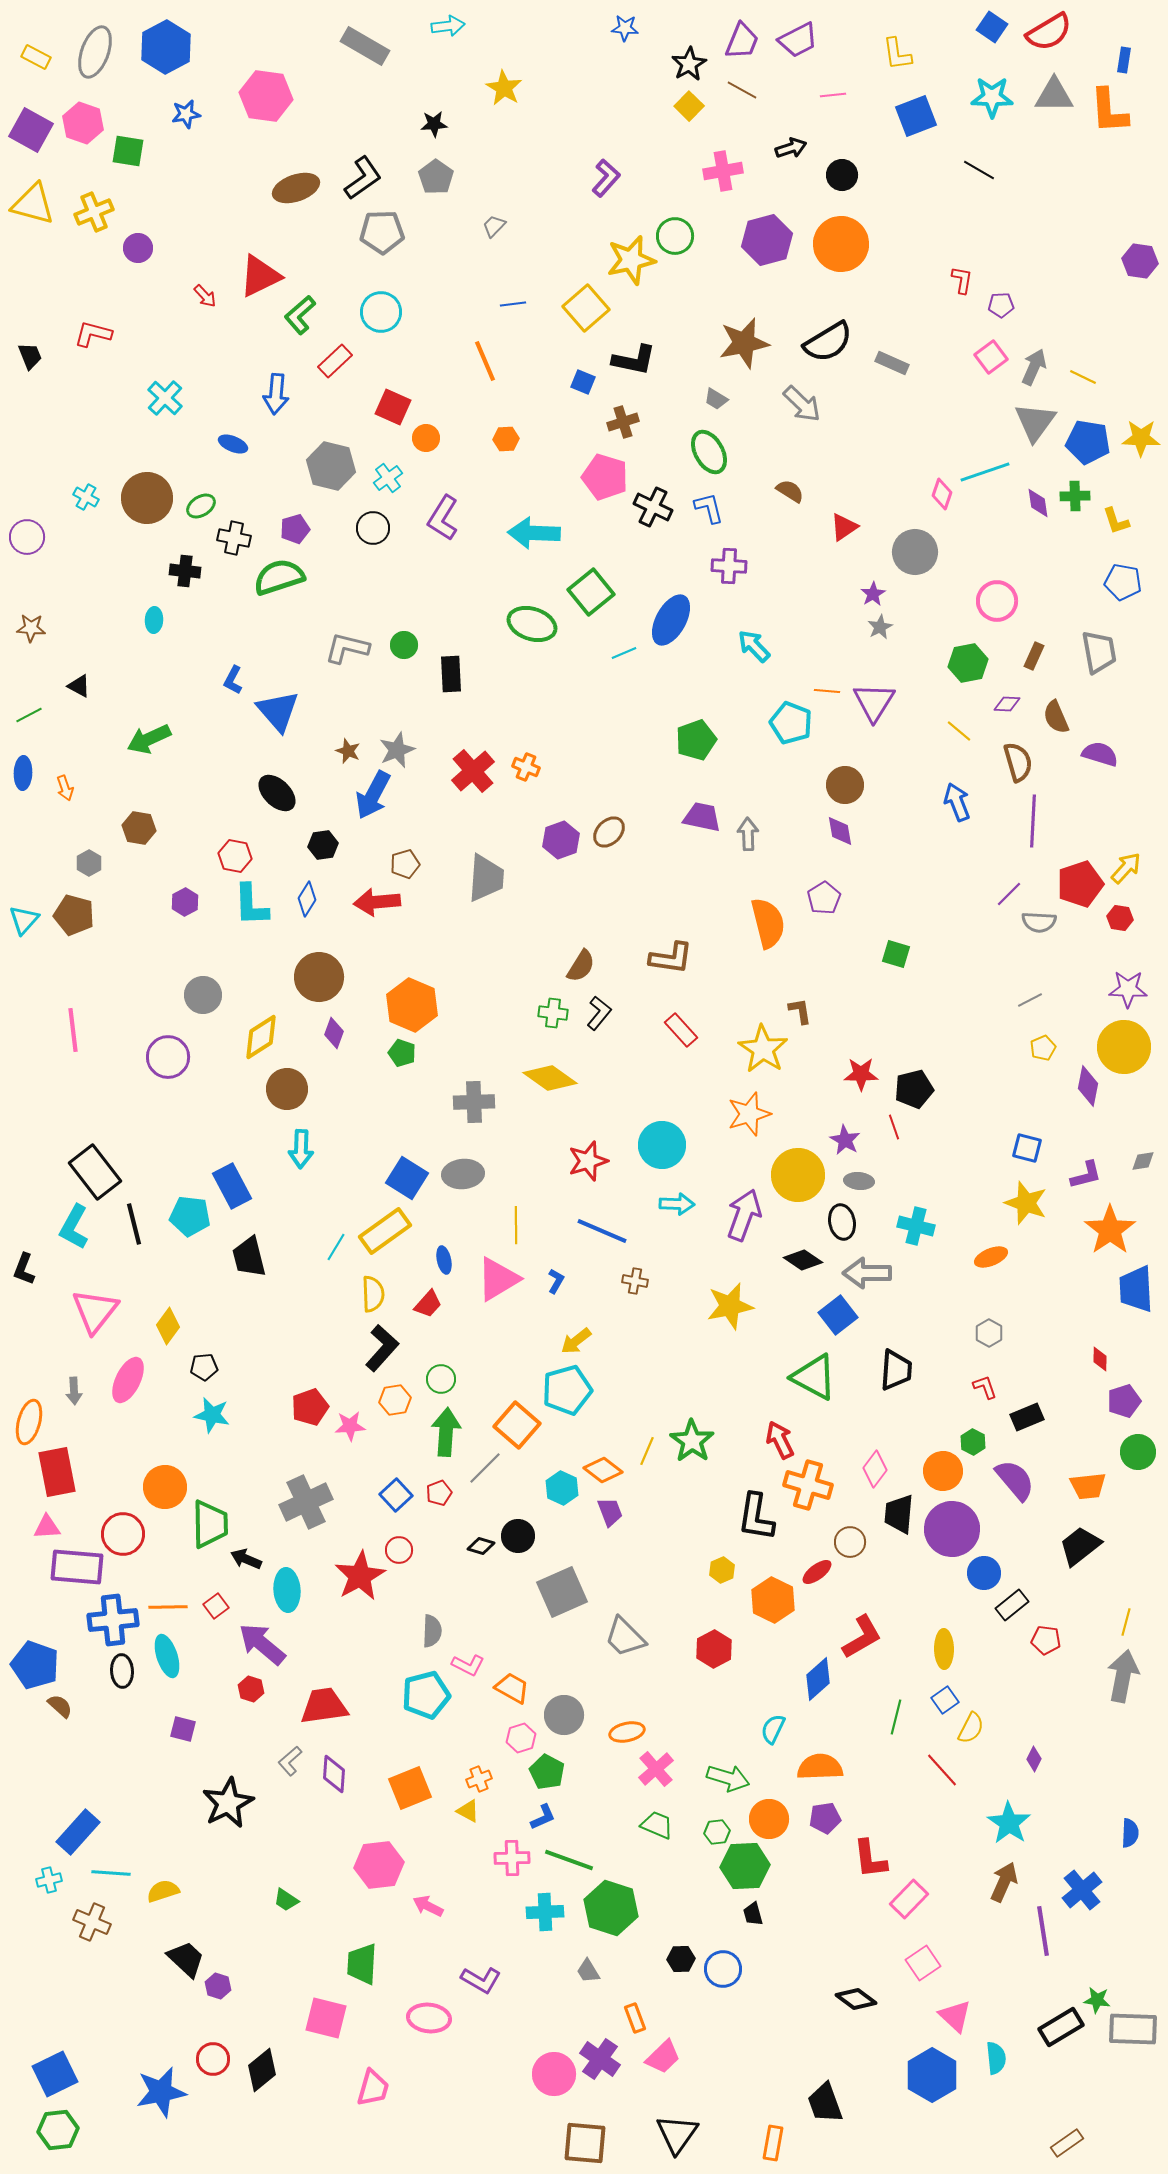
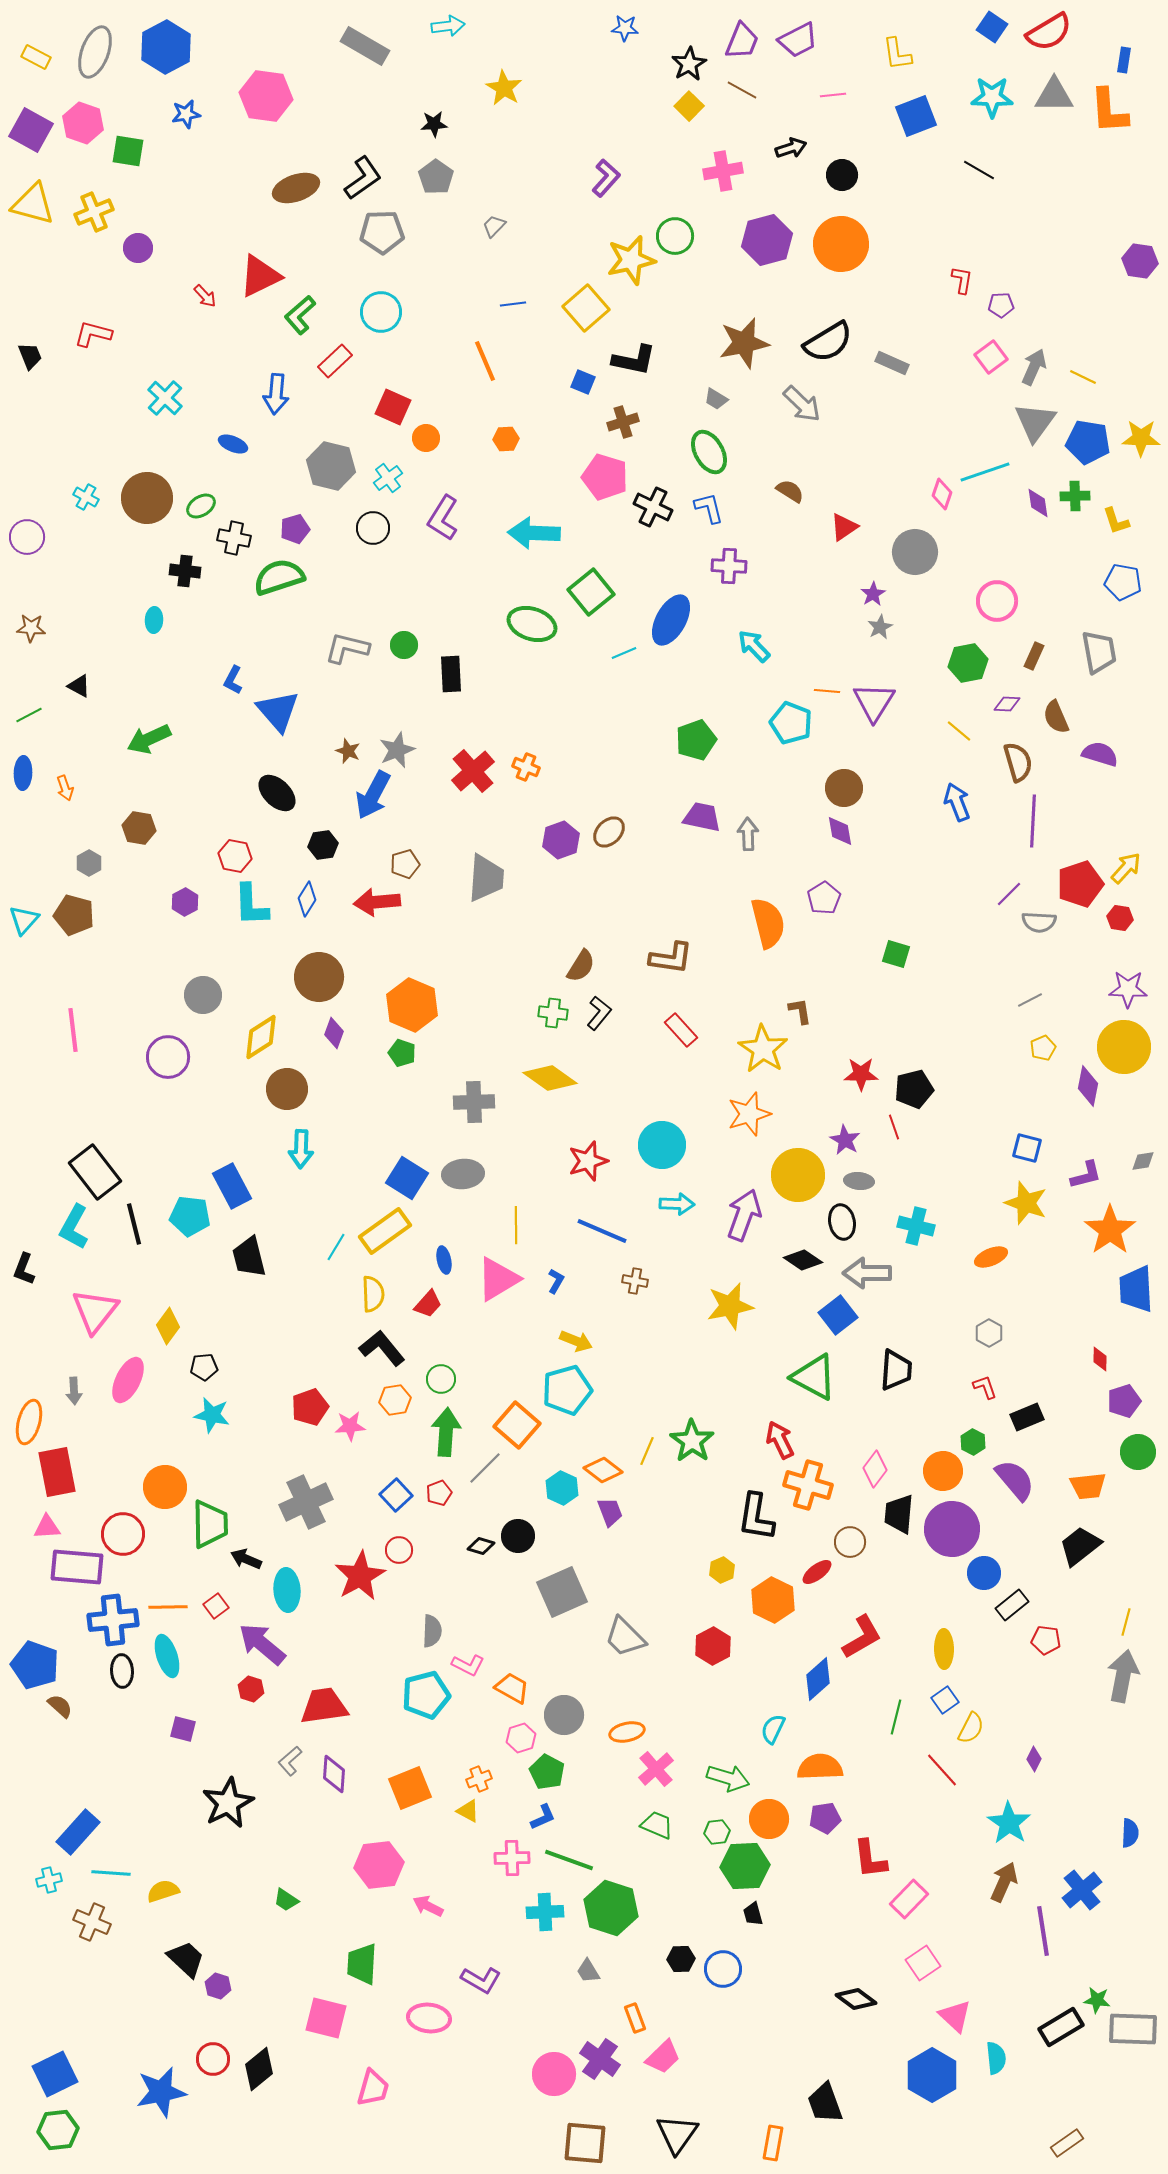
brown circle at (845, 785): moved 1 px left, 3 px down
yellow arrow at (576, 1341): rotated 120 degrees counterclockwise
black L-shape at (382, 1348): rotated 81 degrees counterclockwise
red hexagon at (714, 1649): moved 1 px left, 3 px up
black diamond at (262, 2070): moved 3 px left, 1 px up
